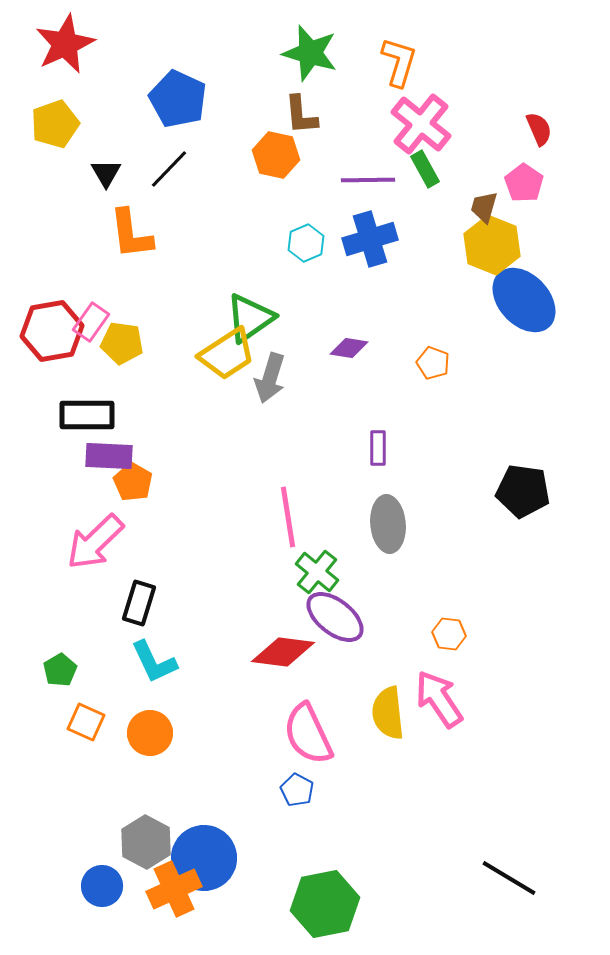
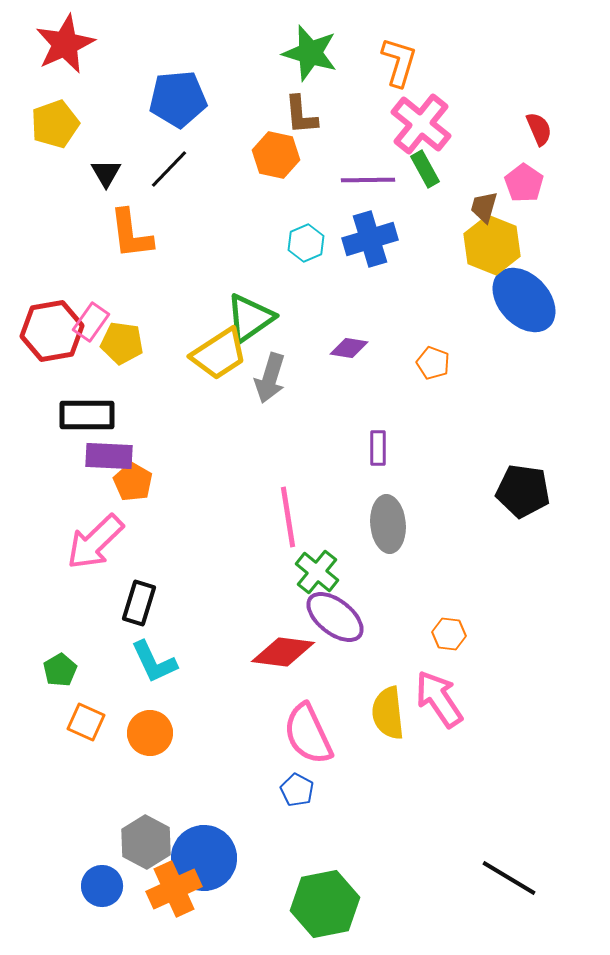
blue pentagon at (178, 99): rotated 30 degrees counterclockwise
yellow trapezoid at (227, 354): moved 8 px left
